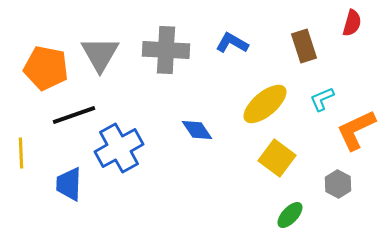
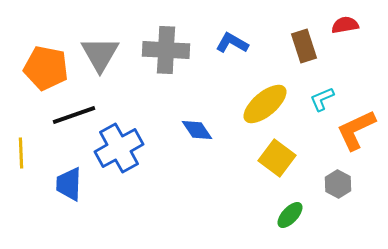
red semicircle: moved 7 px left, 2 px down; rotated 116 degrees counterclockwise
